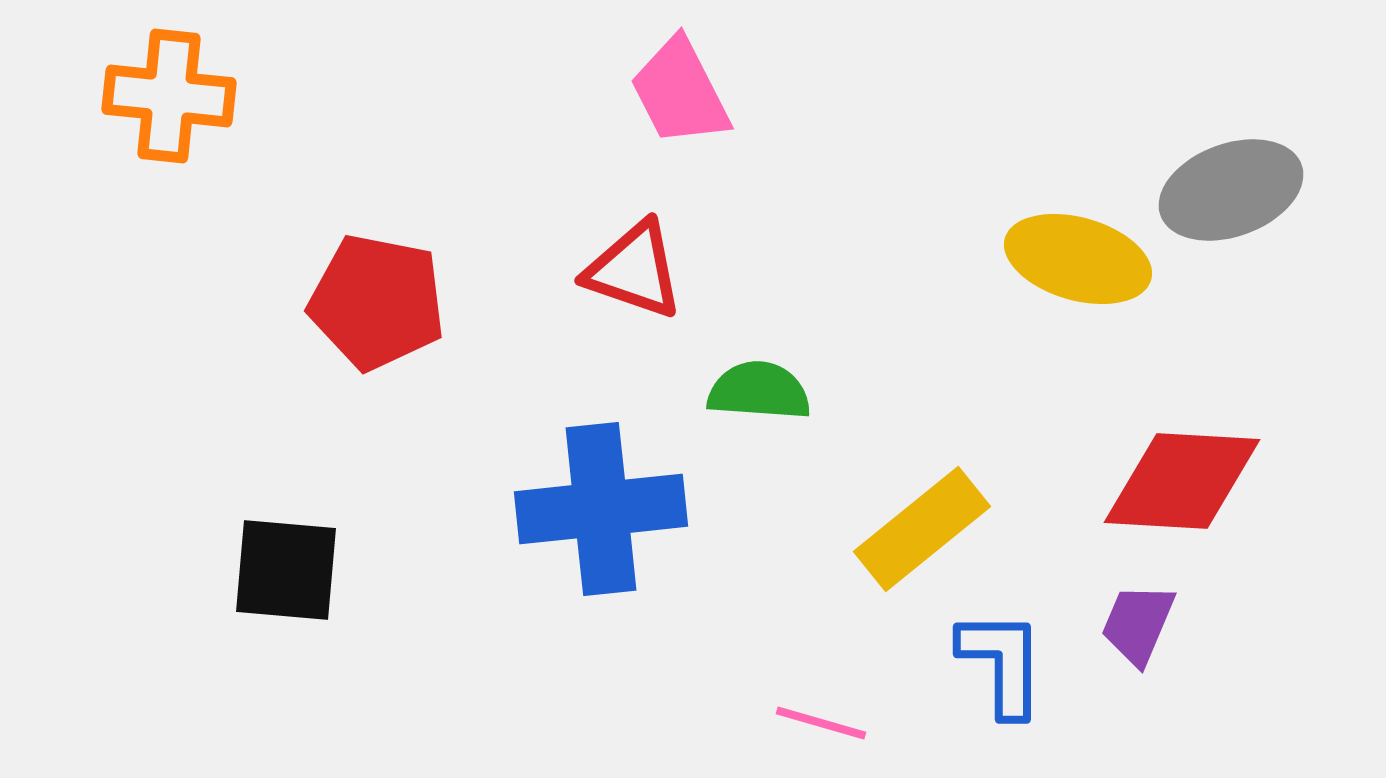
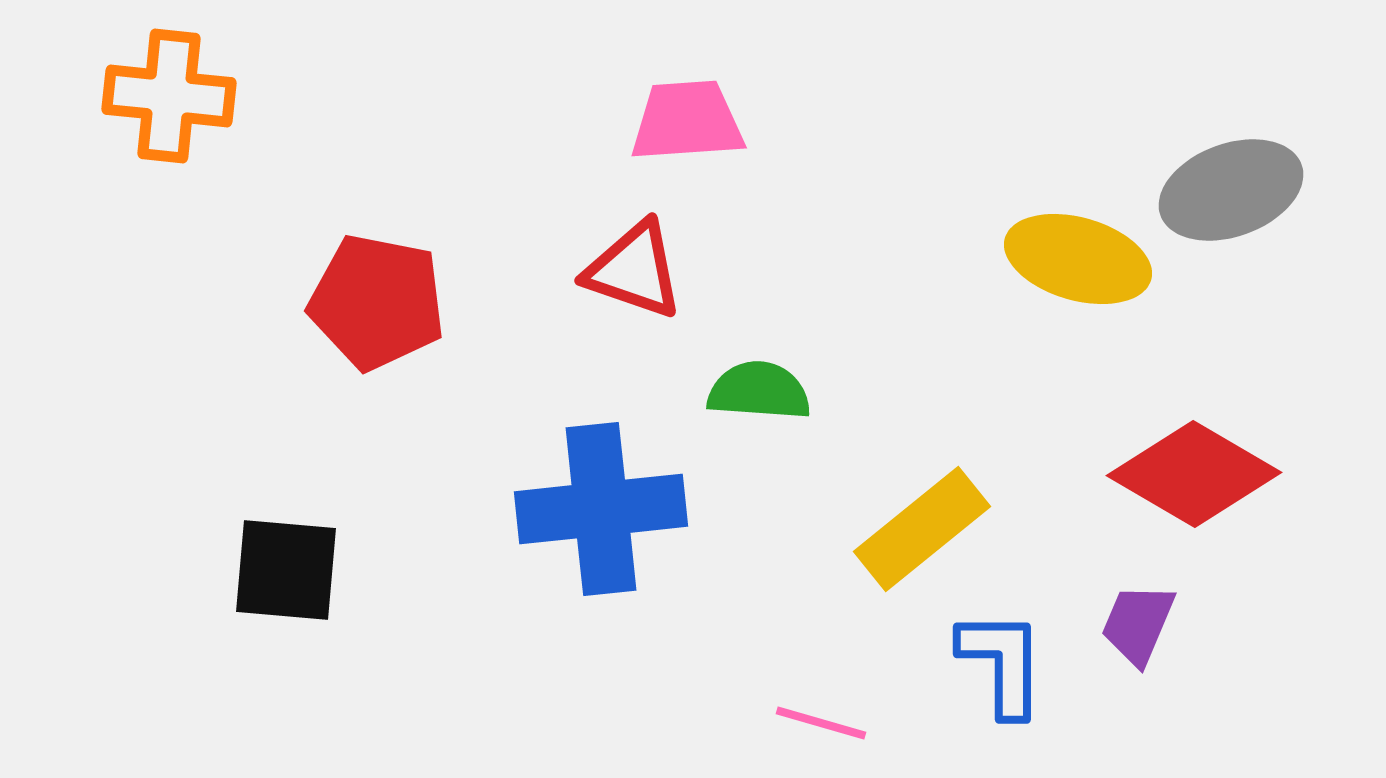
pink trapezoid: moved 7 px right, 29 px down; rotated 113 degrees clockwise
red diamond: moved 12 px right, 7 px up; rotated 27 degrees clockwise
